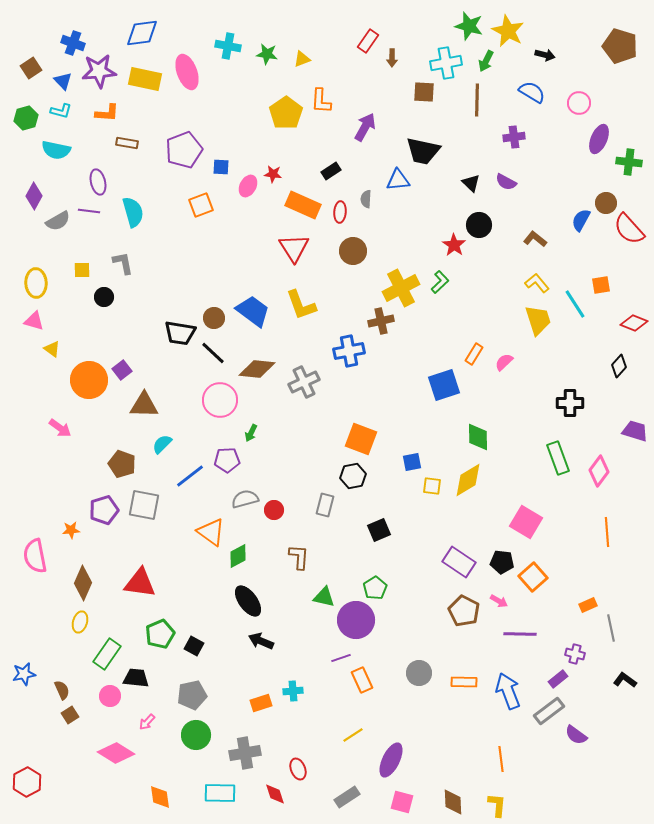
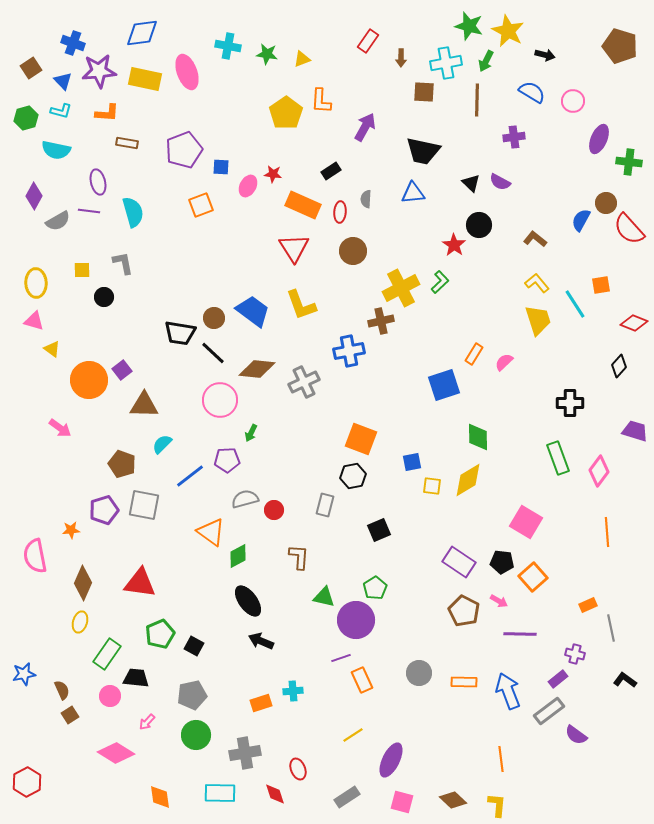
brown arrow at (392, 58): moved 9 px right
pink circle at (579, 103): moved 6 px left, 2 px up
blue triangle at (398, 180): moved 15 px right, 13 px down
purple semicircle at (506, 182): moved 6 px left
brown diamond at (453, 802): moved 2 px up; rotated 44 degrees counterclockwise
